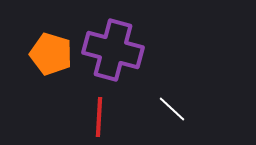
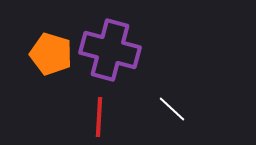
purple cross: moved 3 px left
